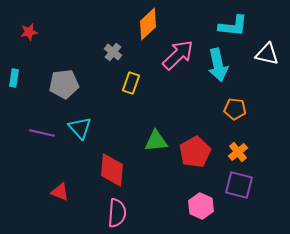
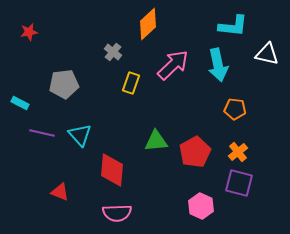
pink arrow: moved 5 px left, 10 px down
cyan rectangle: moved 6 px right, 25 px down; rotated 72 degrees counterclockwise
cyan triangle: moved 7 px down
purple square: moved 2 px up
pink semicircle: rotated 84 degrees clockwise
